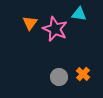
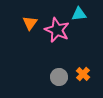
cyan triangle: rotated 14 degrees counterclockwise
pink star: moved 2 px right, 1 px down
